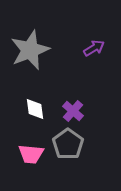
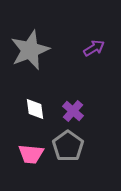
gray pentagon: moved 2 px down
